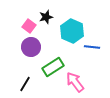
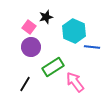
pink square: moved 1 px down
cyan hexagon: moved 2 px right
